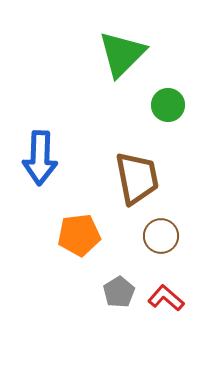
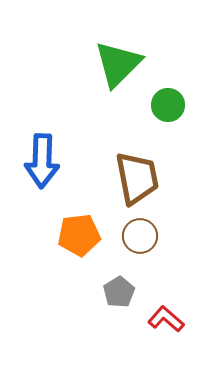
green triangle: moved 4 px left, 10 px down
blue arrow: moved 2 px right, 3 px down
brown circle: moved 21 px left
red L-shape: moved 21 px down
